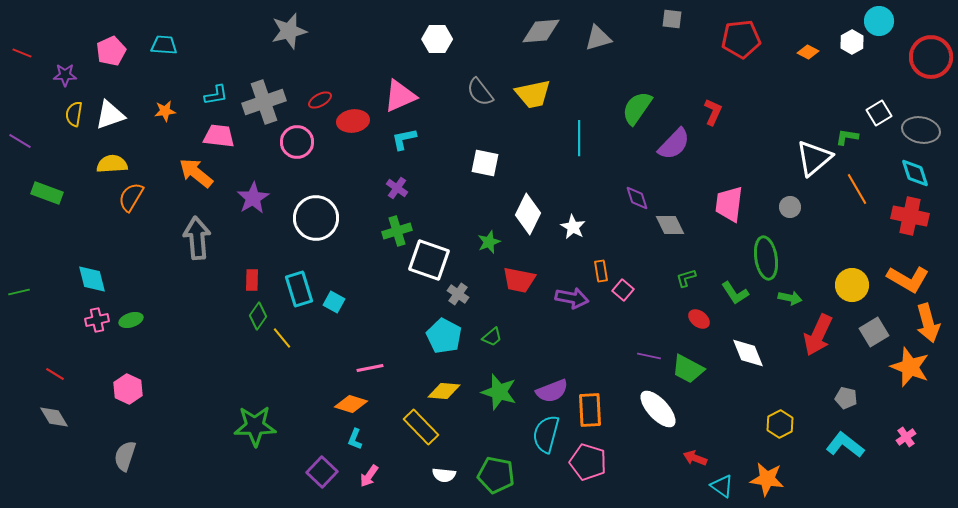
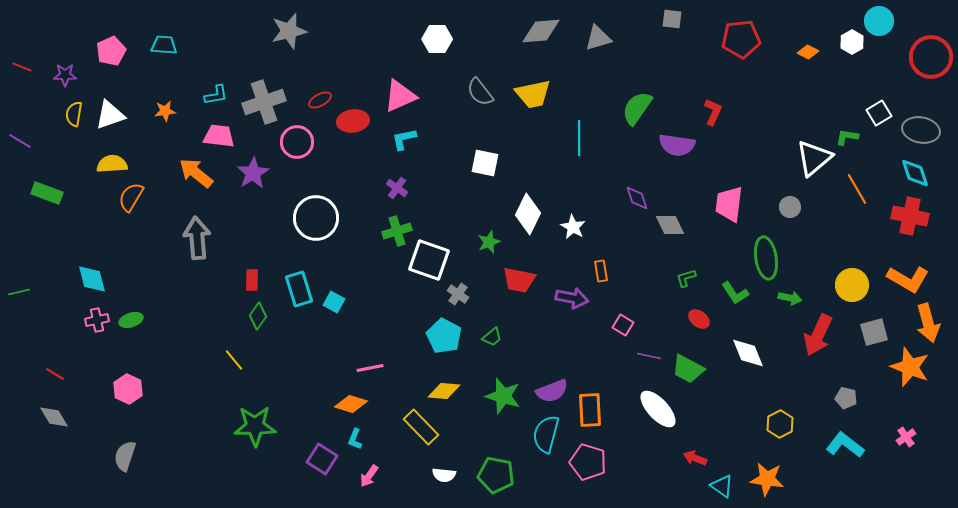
red line at (22, 53): moved 14 px down
purple semicircle at (674, 144): moved 3 px right, 1 px down; rotated 54 degrees clockwise
purple star at (253, 198): moved 25 px up
pink square at (623, 290): moved 35 px down; rotated 10 degrees counterclockwise
gray square at (874, 332): rotated 16 degrees clockwise
yellow line at (282, 338): moved 48 px left, 22 px down
green star at (499, 392): moved 4 px right, 4 px down
purple square at (322, 472): moved 13 px up; rotated 12 degrees counterclockwise
